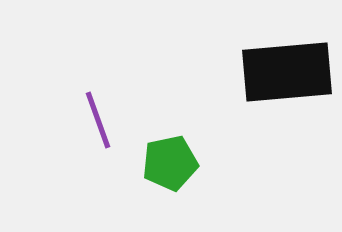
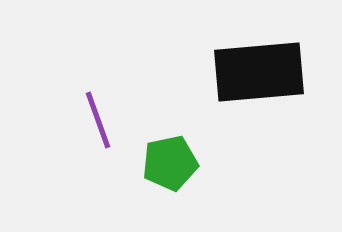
black rectangle: moved 28 px left
